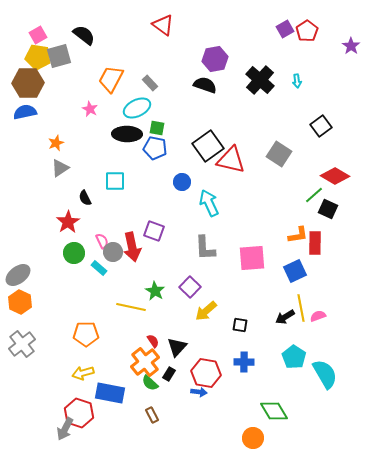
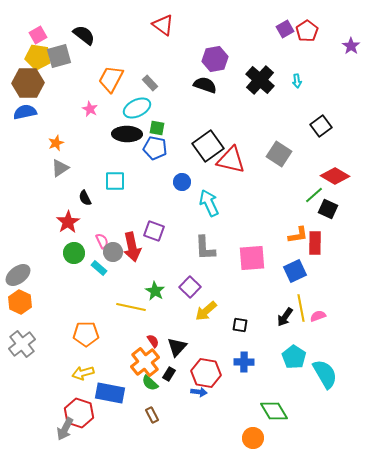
black arrow at (285, 317): rotated 24 degrees counterclockwise
